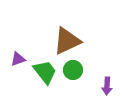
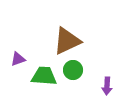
green trapezoid: moved 1 px left, 4 px down; rotated 48 degrees counterclockwise
